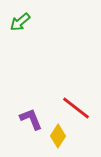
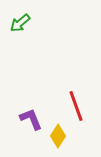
green arrow: moved 1 px down
red line: moved 2 px up; rotated 32 degrees clockwise
